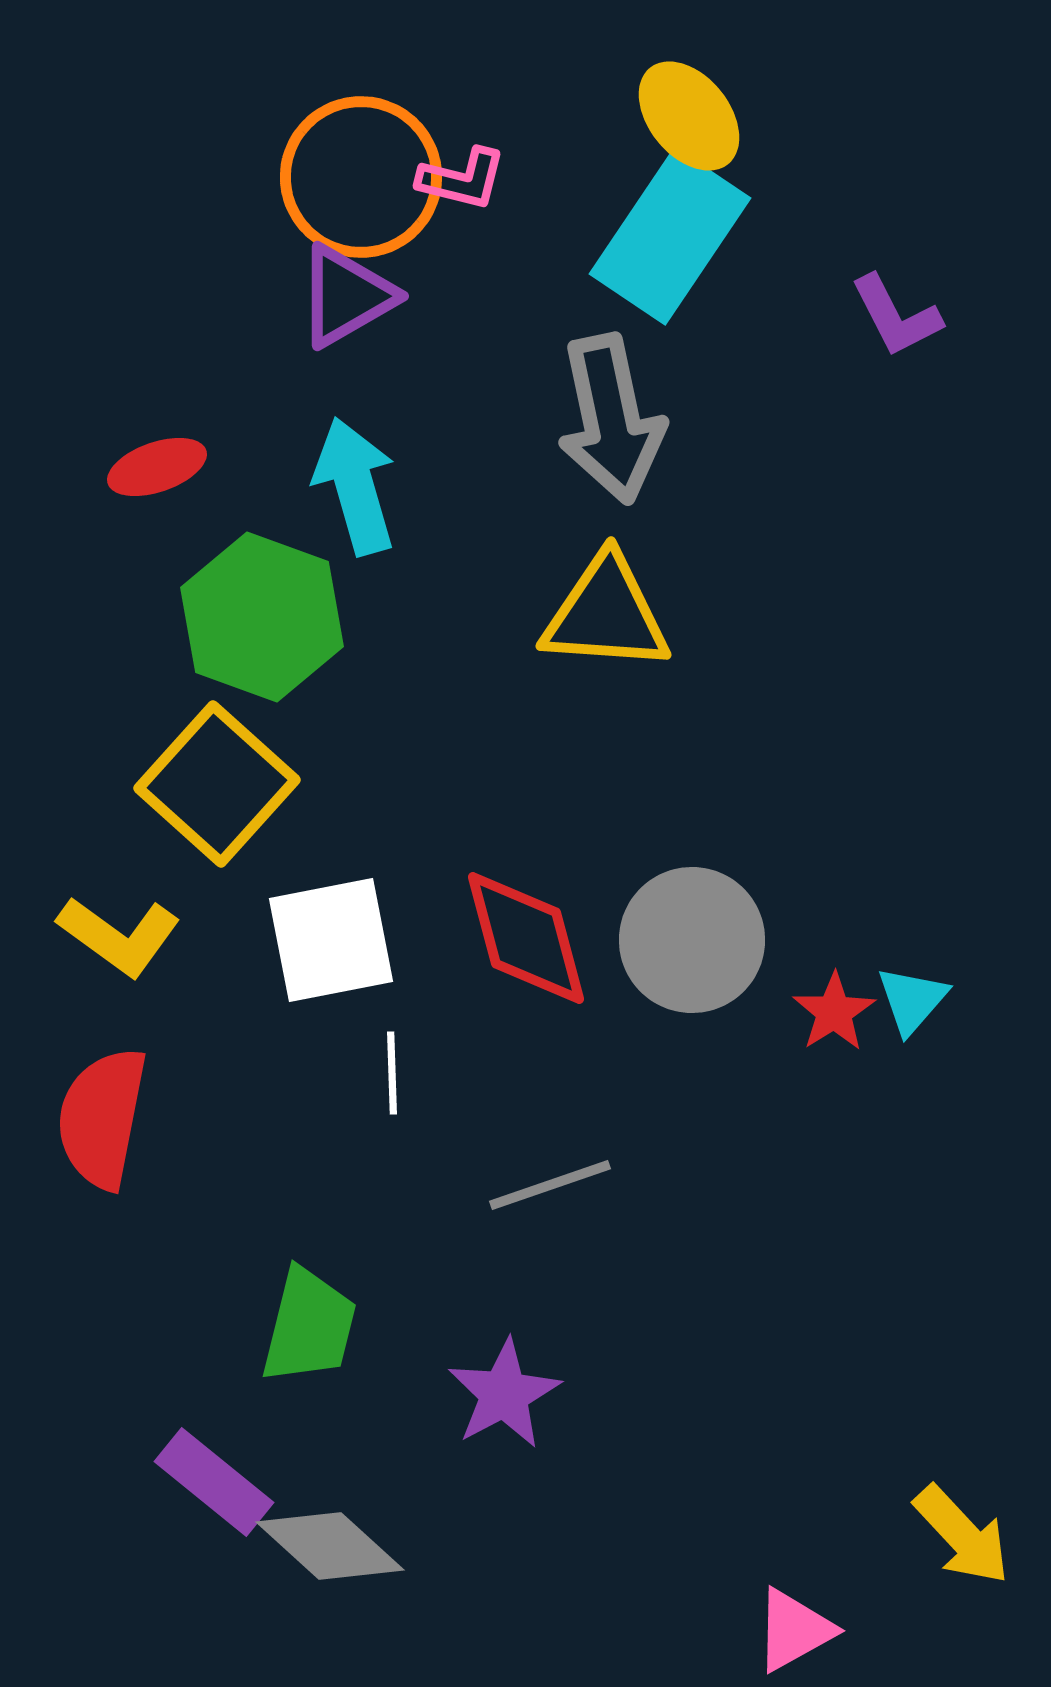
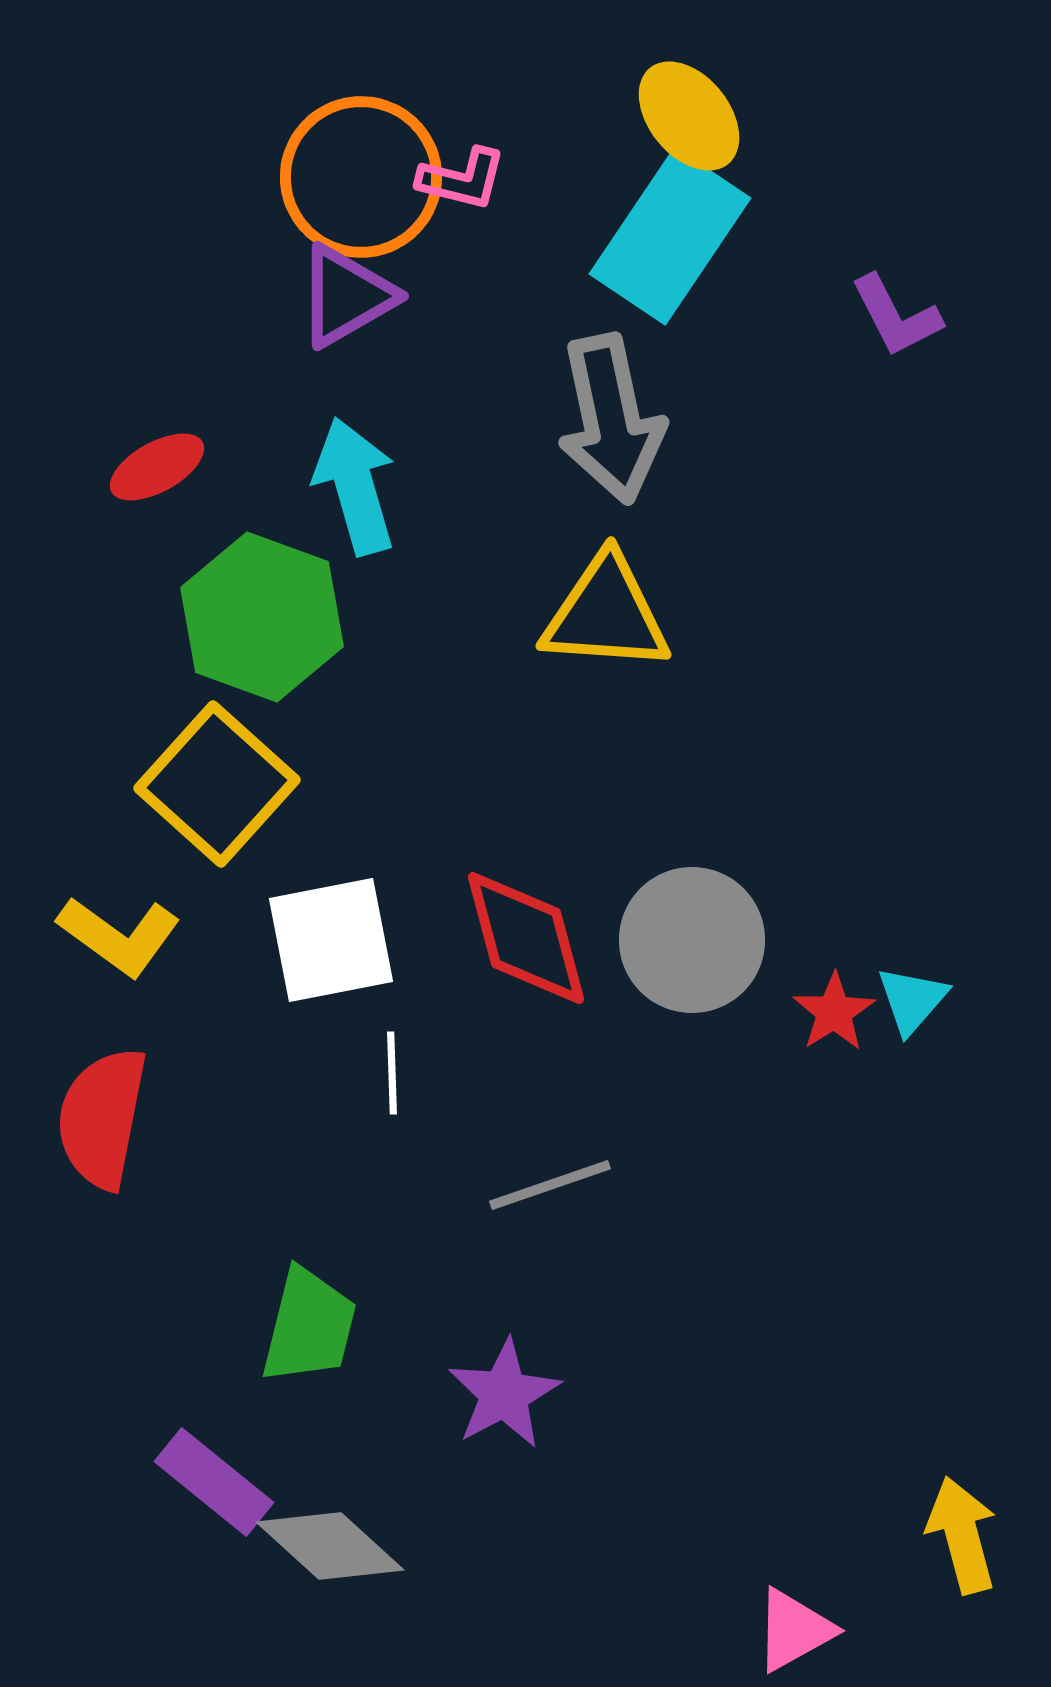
red ellipse: rotated 10 degrees counterclockwise
yellow arrow: rotated 152 degrees counterclockwise
